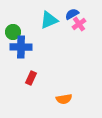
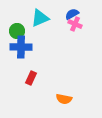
cyan triangle: moved 9 px left, 2 px up
pink cross: moved 4 px left; rotated 32 degrees counterclockwise
green circle: moved 4 px right, 1 px up
orange semicircle: rotated 21 degrees clockwise
